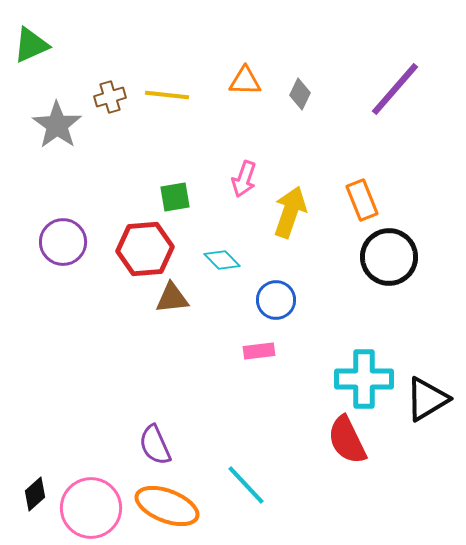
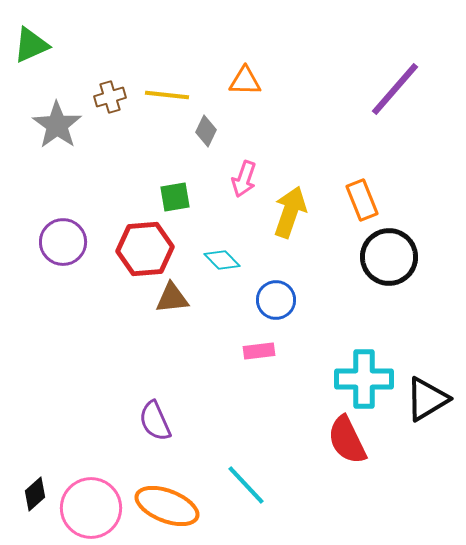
gray diamond: moved 94 px left, 37 px down
purple semicircle: moved 24 px up
